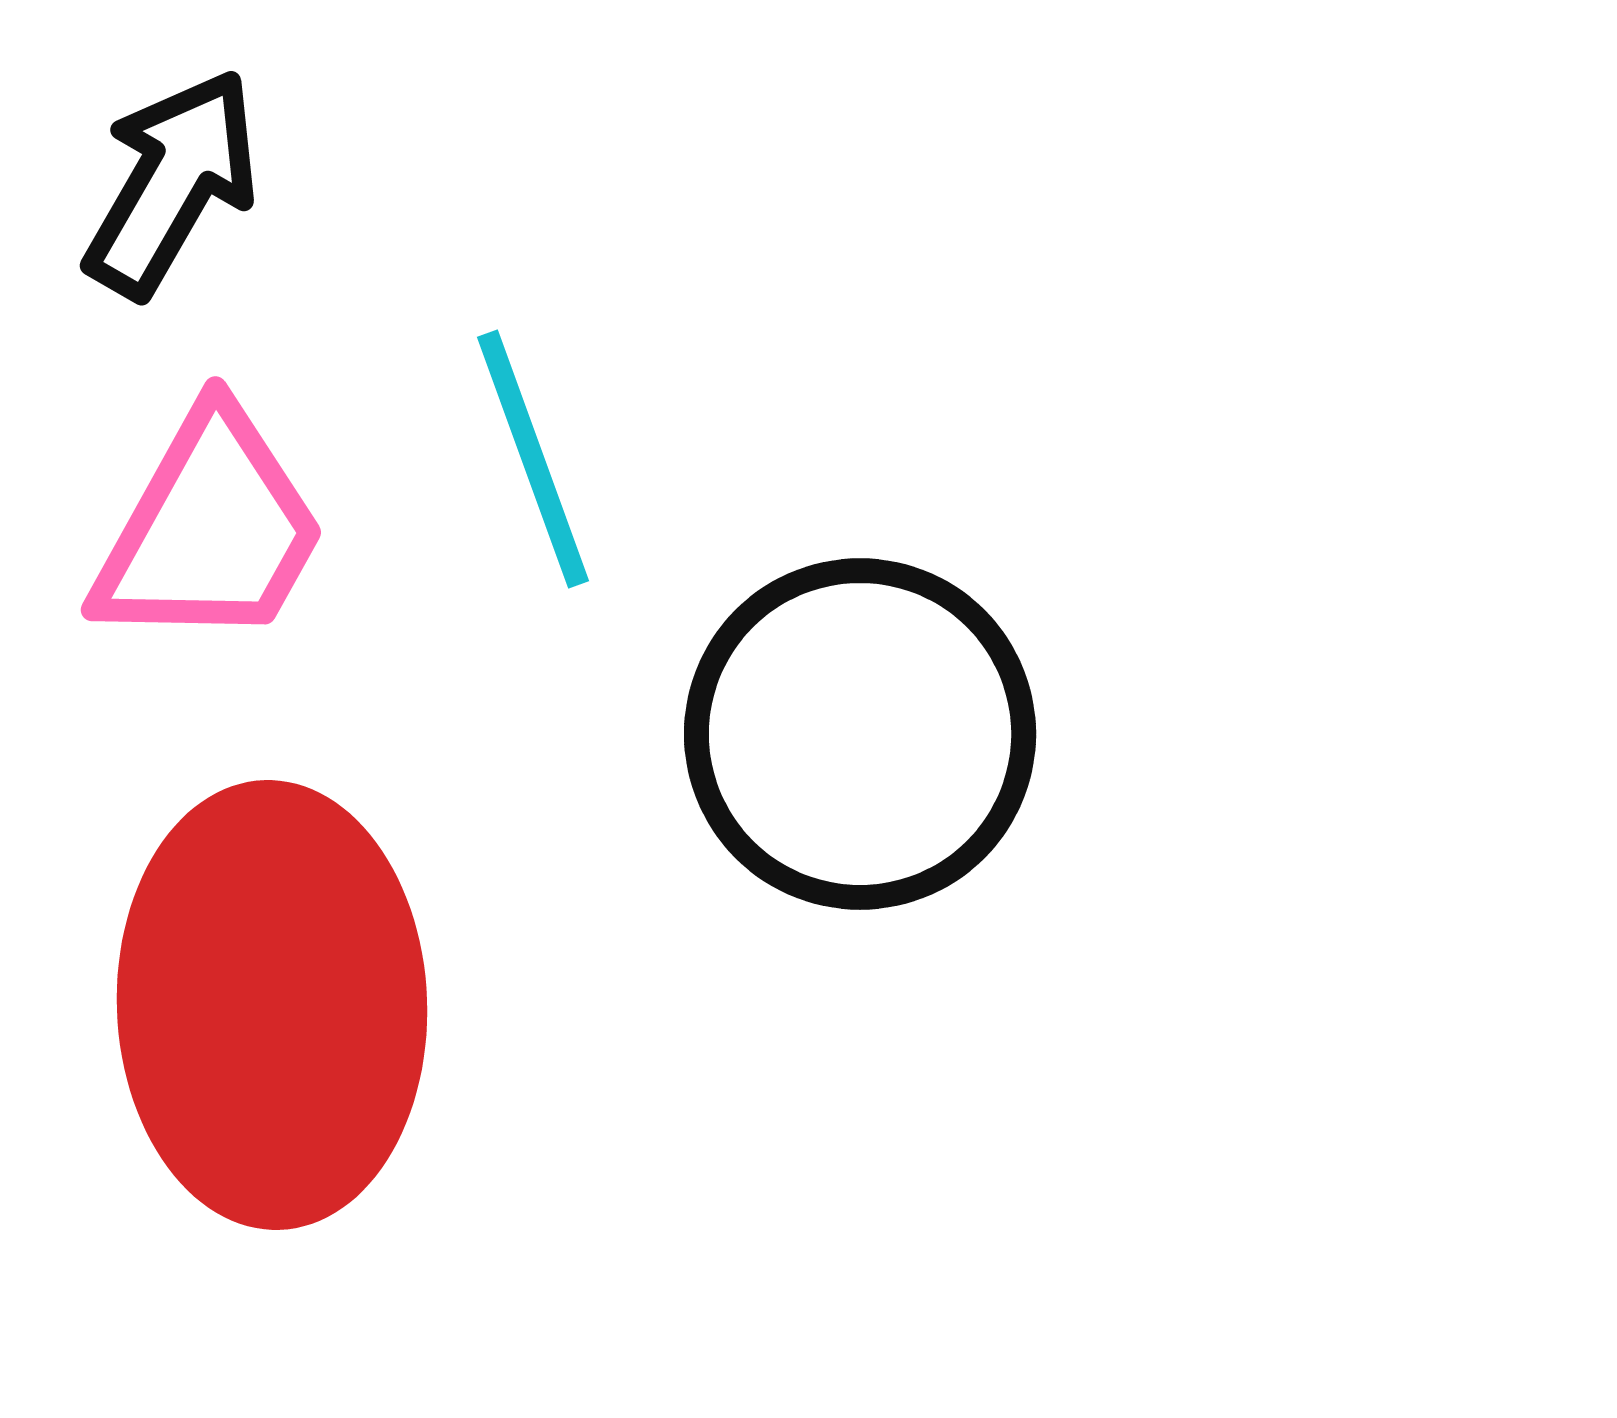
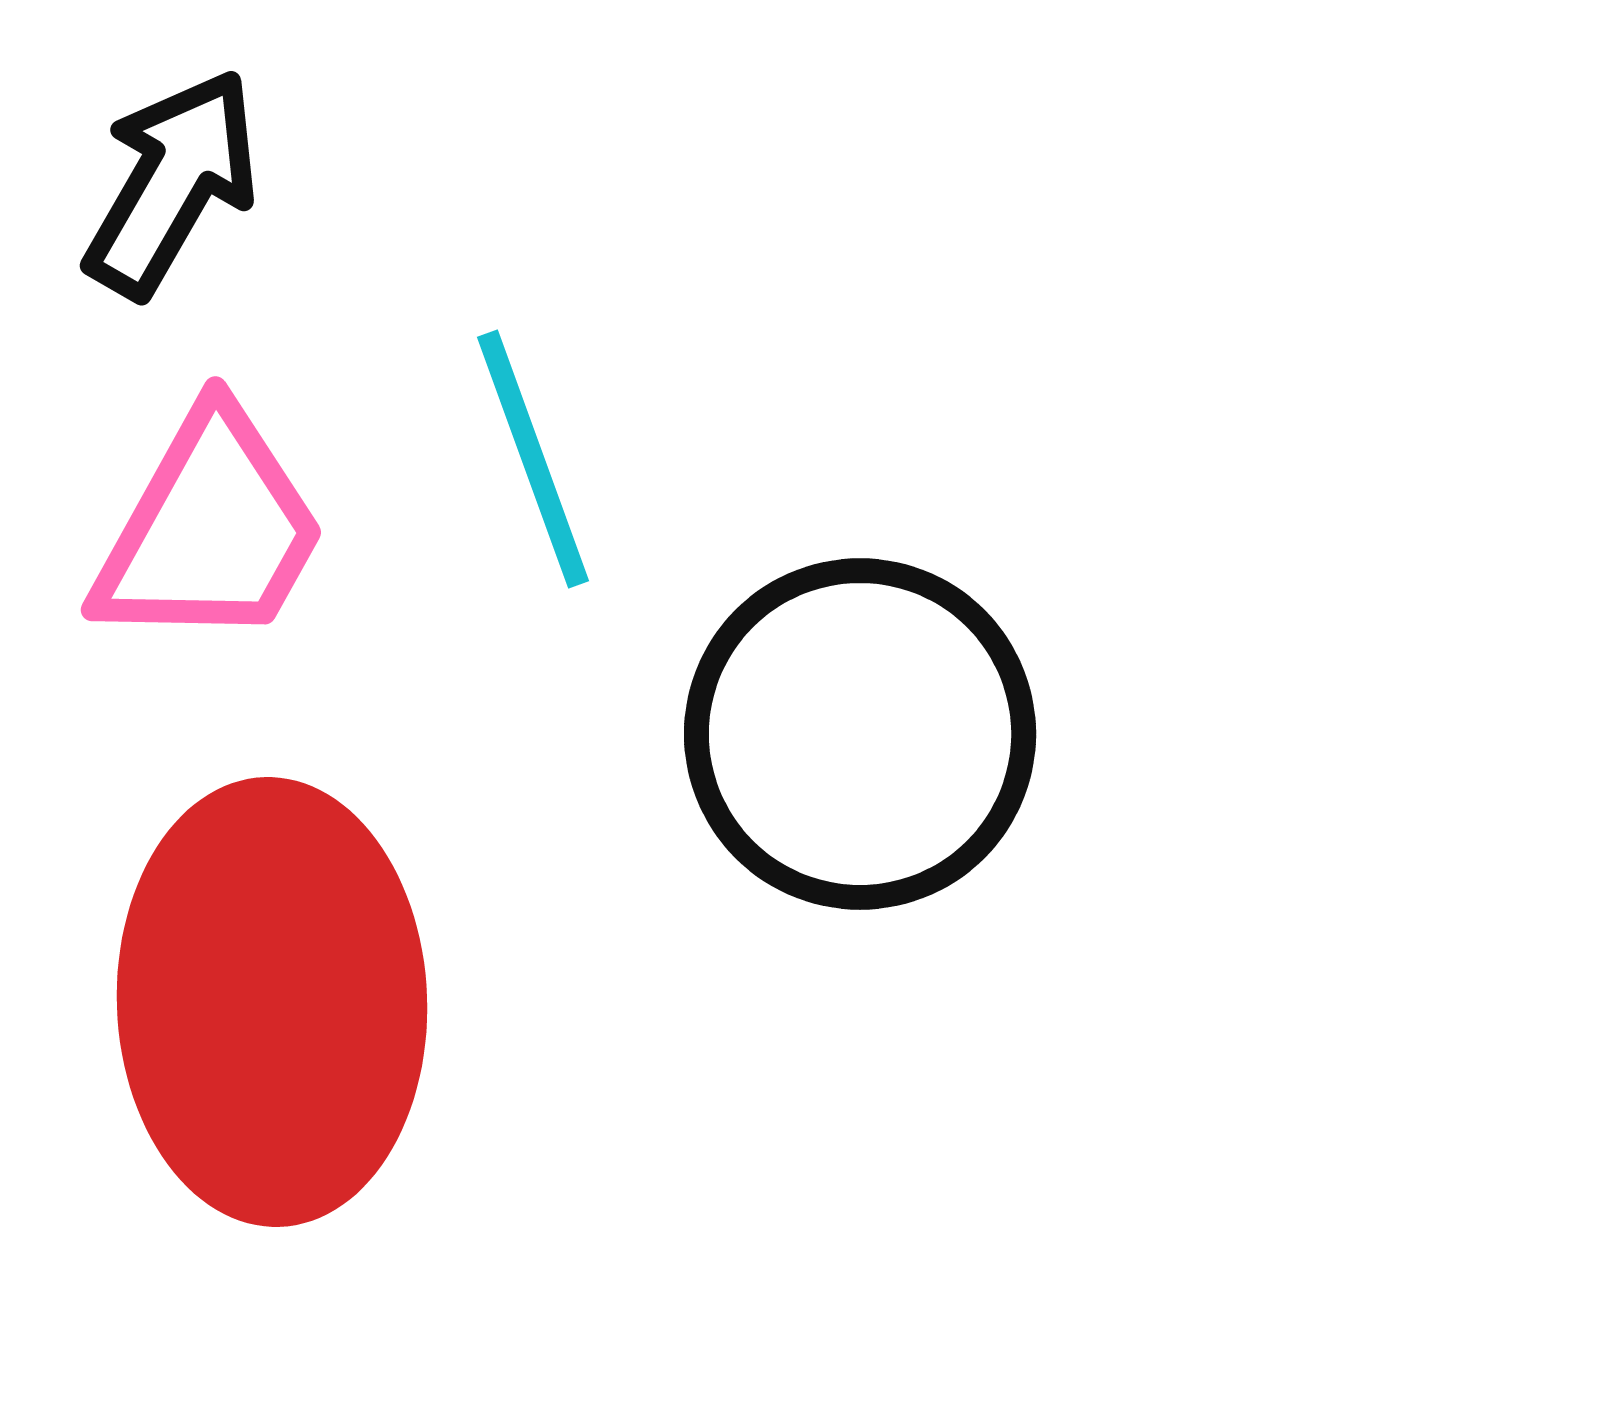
red ellipse: moved 3 px up
